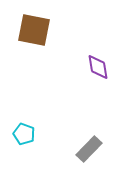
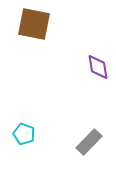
brown square: moved 6 px up
gray rectangle: moved 7 px up
